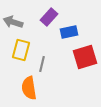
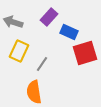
blue rectangle: rotated 36 degrees clockwise
yellow rectangle: moved 2 px left, 1 px down; rotated 10 degrees clockwise
red square: moved 4 px up
gray line: rotated 21 degrees clockwise
orange semicircle: moved 5 px right, 4 px down
